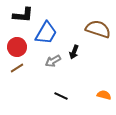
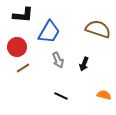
blue trapezoid: moved 3 px right, 1 px up
black arrow: moved 10 px right, 12 px down
gray arrow: moved 5 px right, 1 px up; rotated 84 degrees counterclockwise
brown line: moved 6 px right
